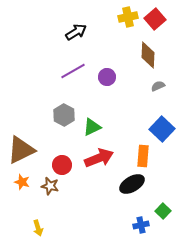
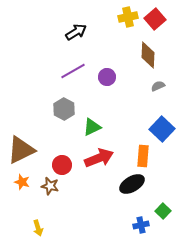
gray hexagon: moved 6 px up
